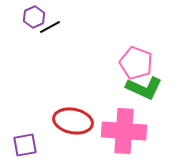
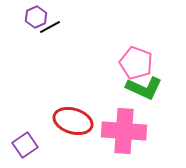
purple hexagon: moved 2 px right
red ellipse: rotated 6 degrees clockwise
purple square: rotated 25 degrees counterclockwise
